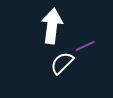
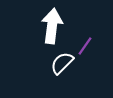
purple line: rotated 30 degrees counterclockwise
